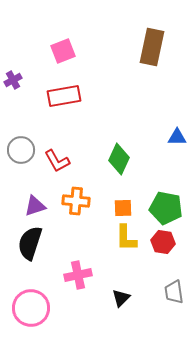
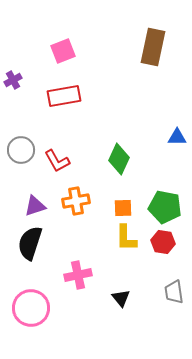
brown rectangle: moved 1 px right
orange cross: rotated 16 degrees counterclockwise
green pentagon: moved 1 px left, 1 px up
black triangle: rotated 24 degrees counterclockwise
